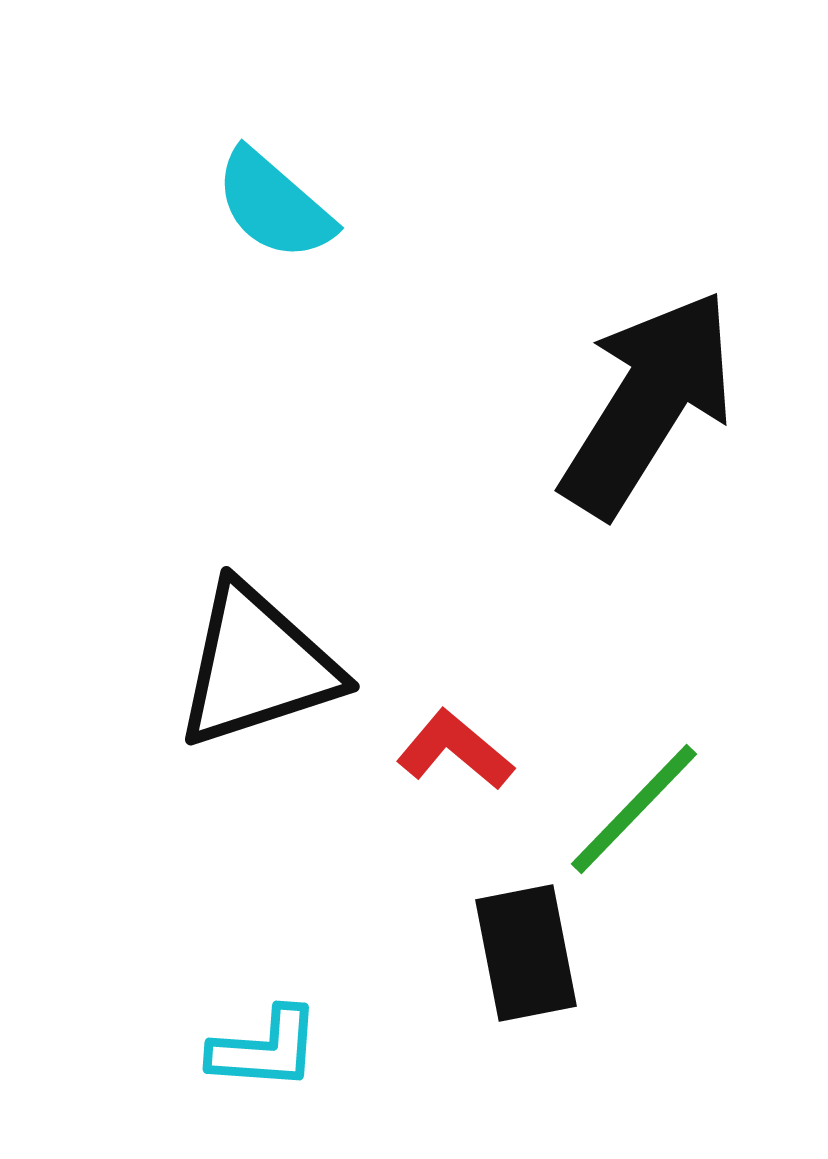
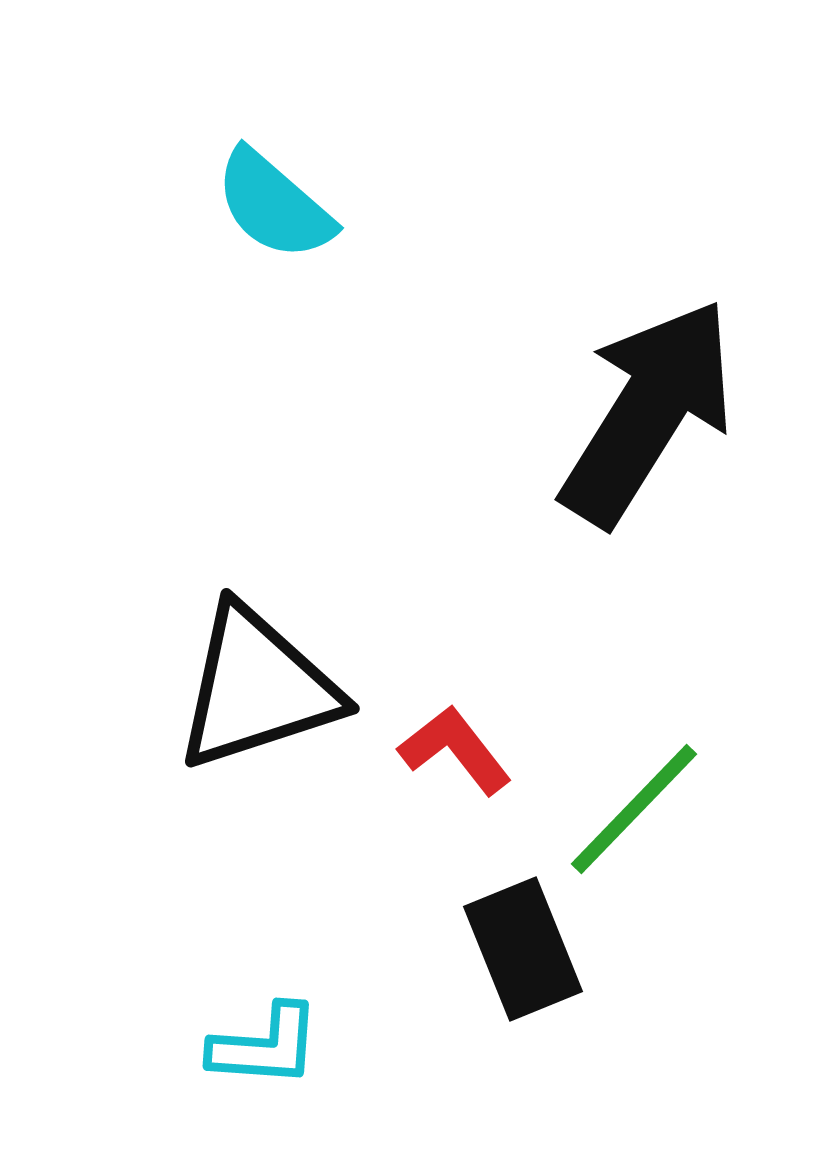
black arrow: moved 9 px down
black triangle: moved 22 px down
red L-shape: rotated 12 degrees clockwise
black rectangle: moved 3 px left, 4 px up; rotated 11 degrees counterclockwise
cyan L-shape: moved 3 px up
